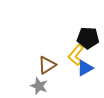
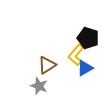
black pentagon: rotated 15 degrees clockwise
